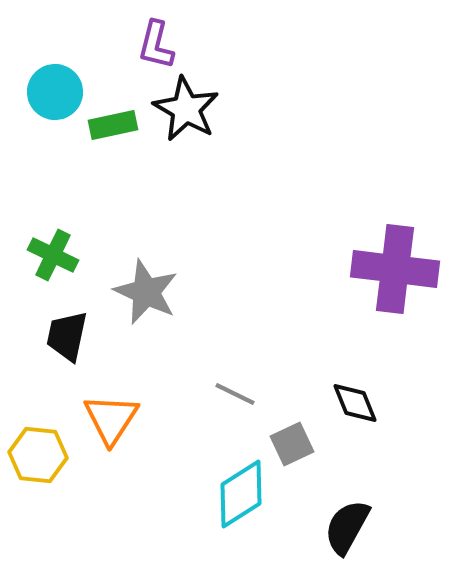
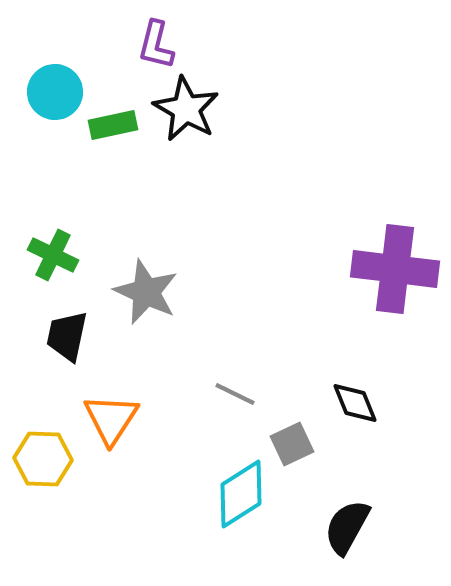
yellow hexagon: moved 5 px right, 4 px down; rotated 4 degrees counterclockwise
